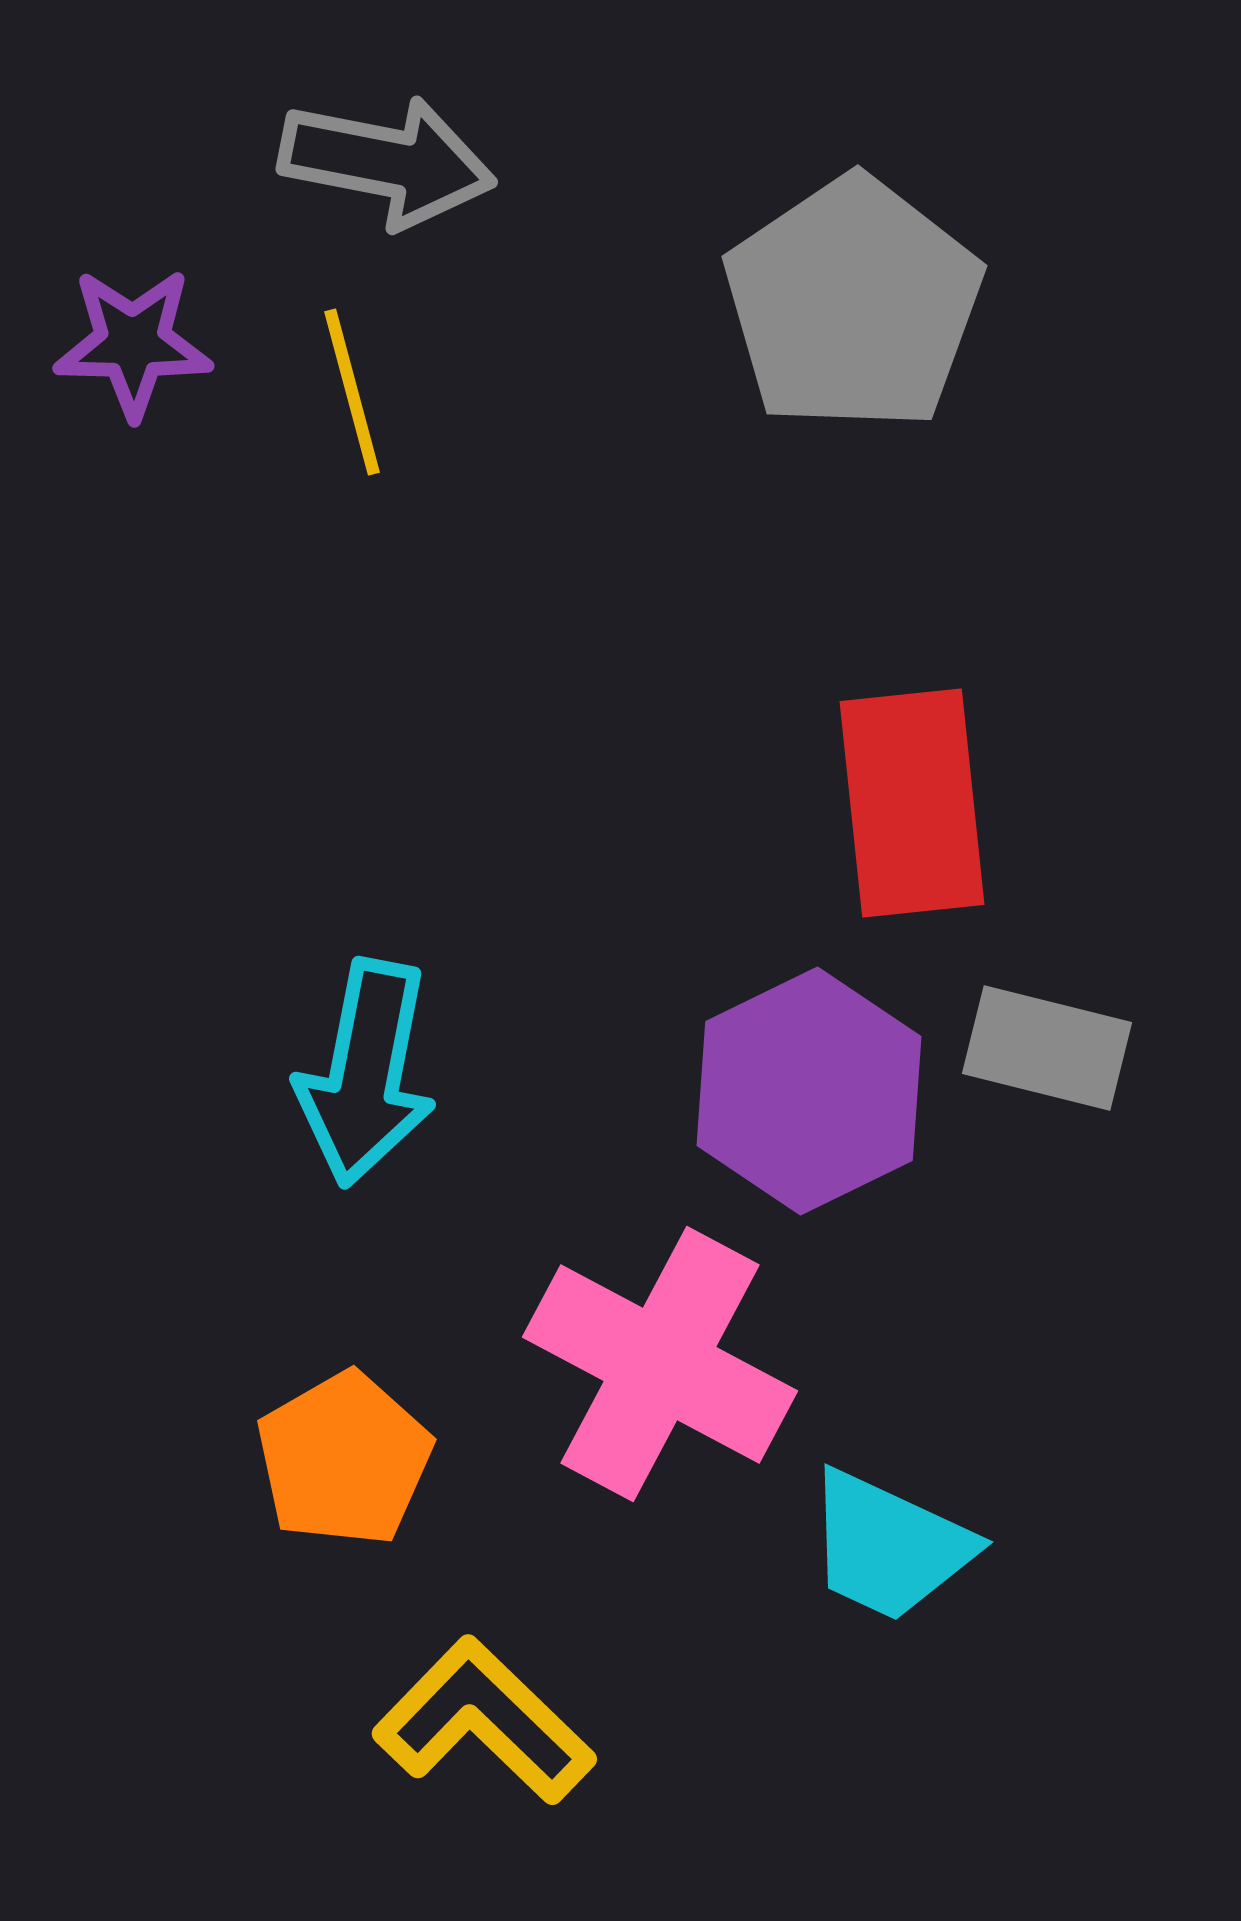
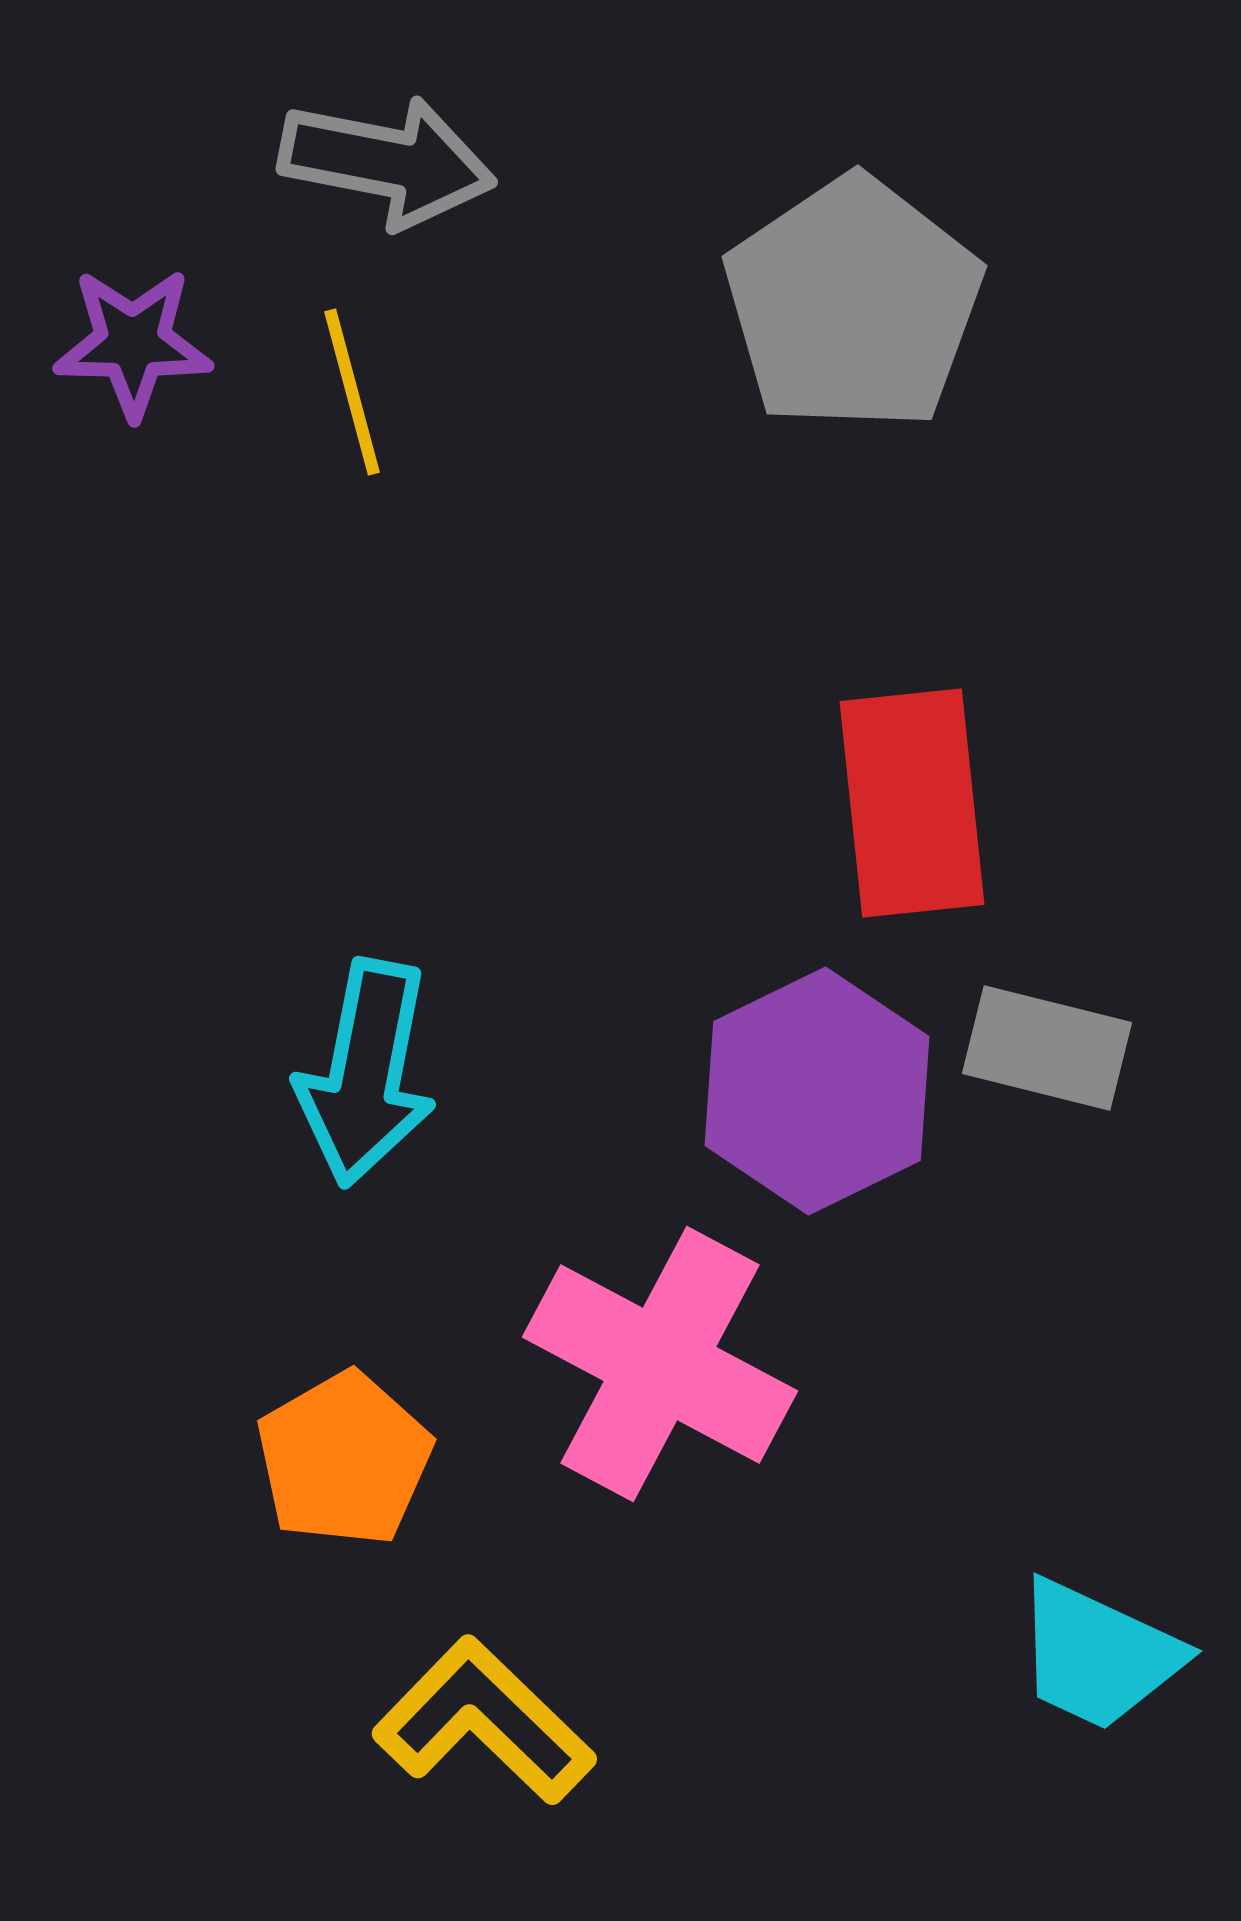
purple hexagon: moved 8 px right
cyan trapezoid: moved 209 px right, 109 px down
